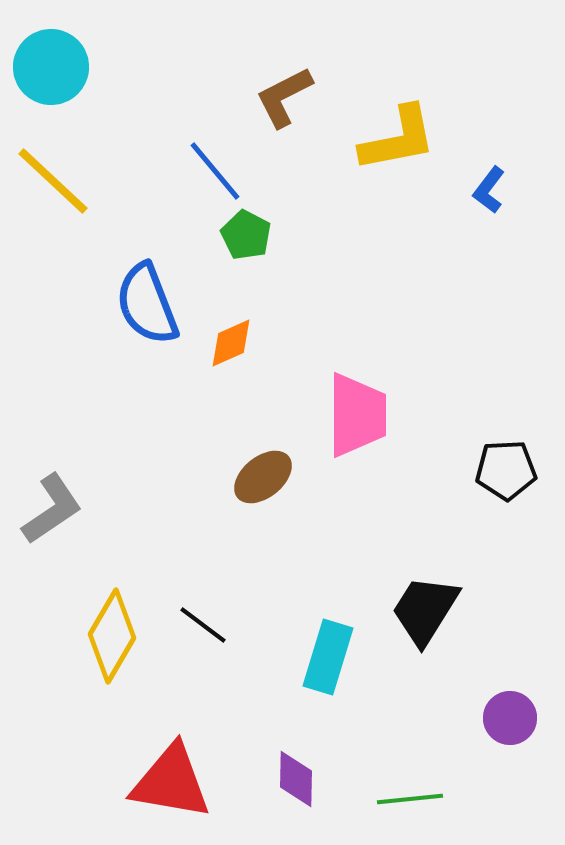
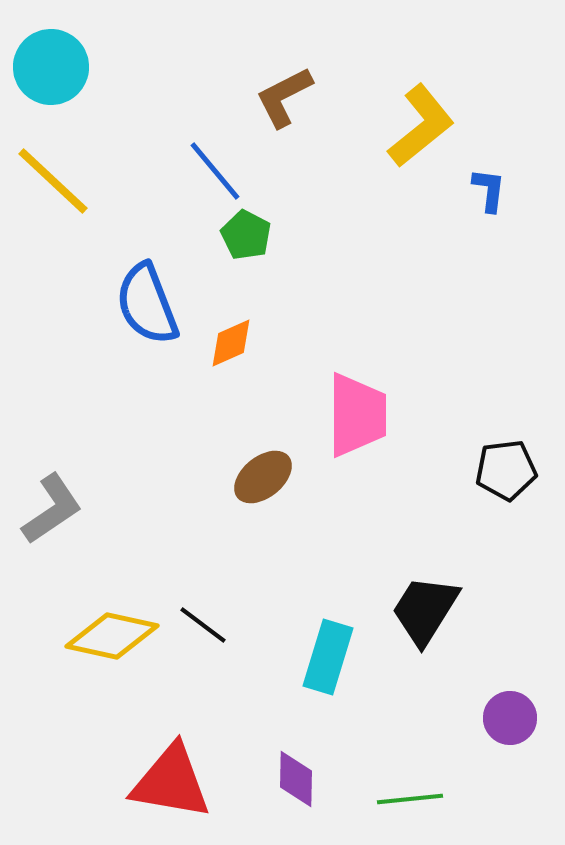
yellow L-shape: moved 23 px right, 13 px up; rotated 28 degrees counterclockwise
blue L-shape: rotated 150 degrees clockwise
black pentagon: rotated 4 degrees counterclockwise
yellow diamond: rotated 72 degrees clockwise
